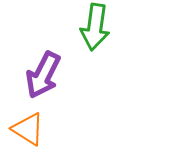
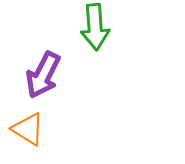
green arrow: rotated 12 degrees counterclockwise
